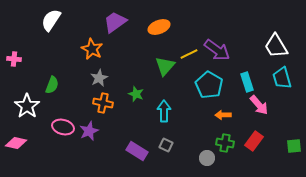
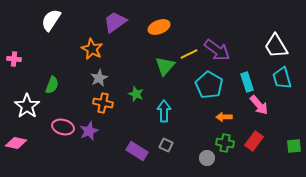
orange arrow: moved 1 px right, 2 px down
